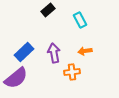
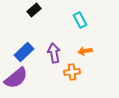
black rectangle: moved 14 px left
